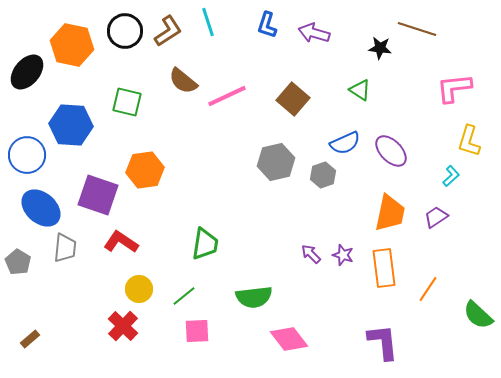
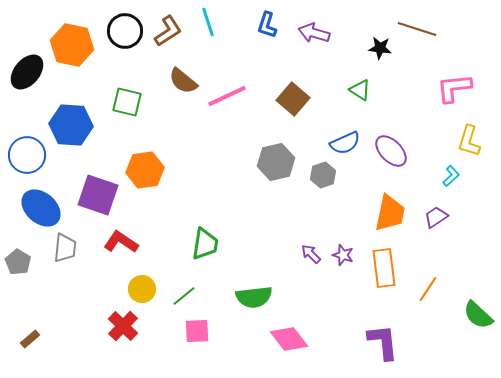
yellow circle at (139, 289): moved 3 px right
